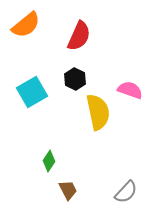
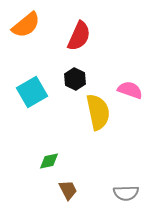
green diamond: rotated 45 degrees clockwise
gray semicircle: moved 1 px down; rotated 45 degrees clockwise
